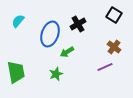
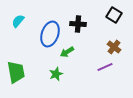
black cross: rotated 35 degrees clockwise
